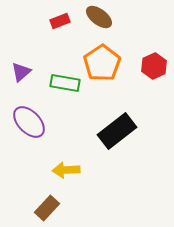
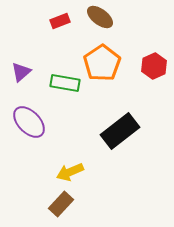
brown ellipse: moved 1 px right
black rectangle: moved 3 px right
yellow arrow: moved 4 px right, 2 px down; rotated 20 degrees counterclockwise
brown rectangle: moved 14 px right, 4 px up
